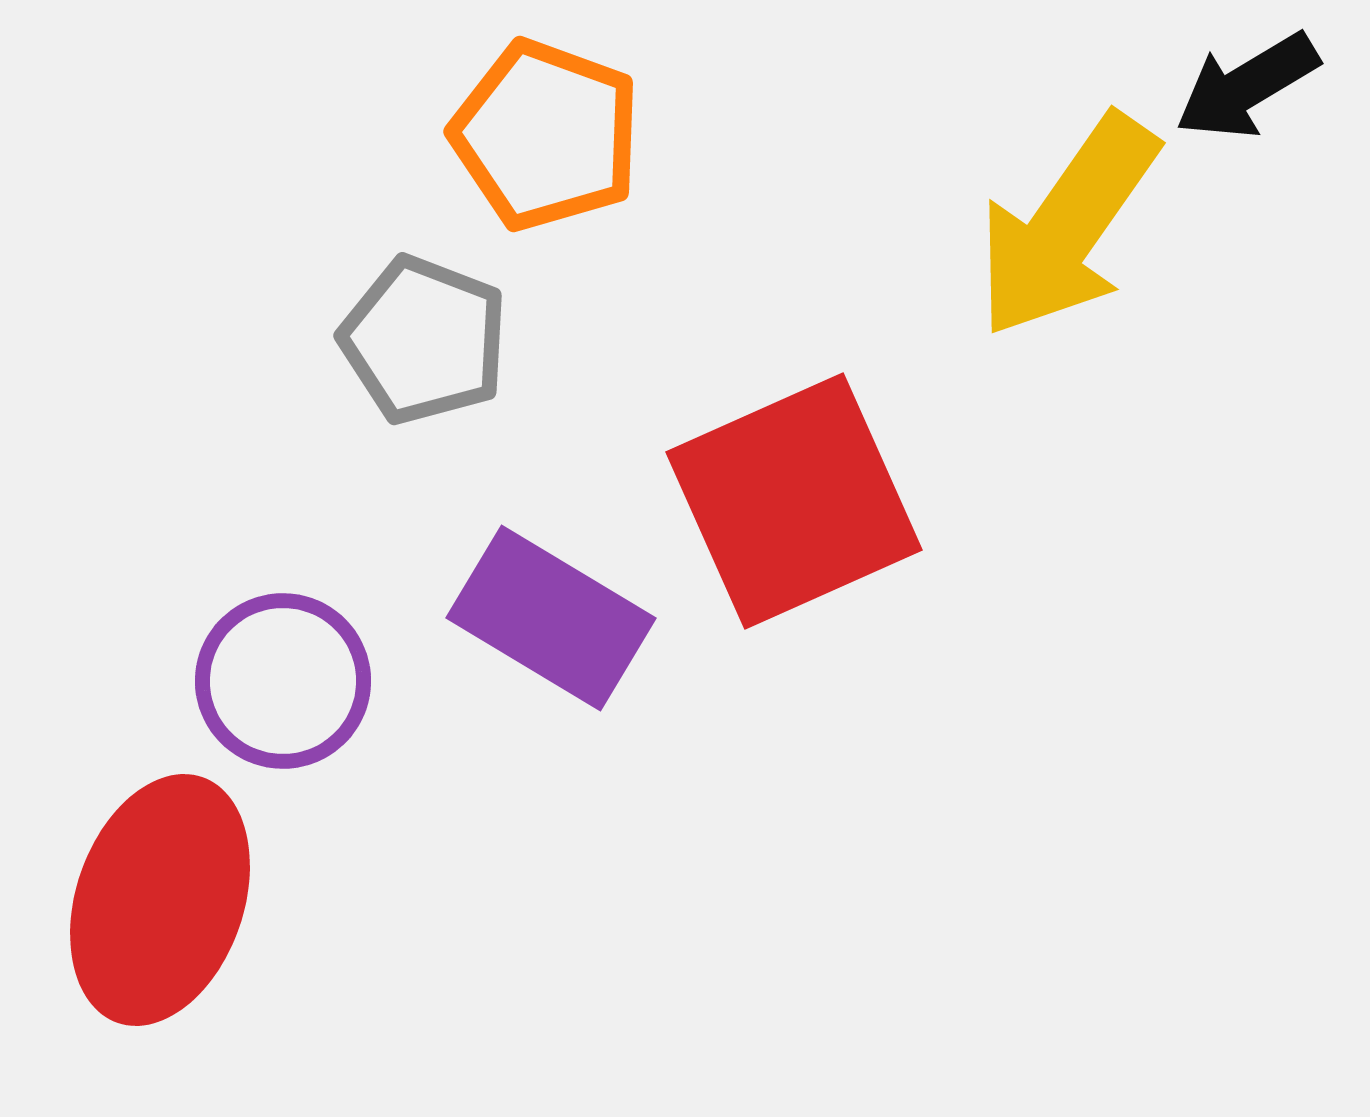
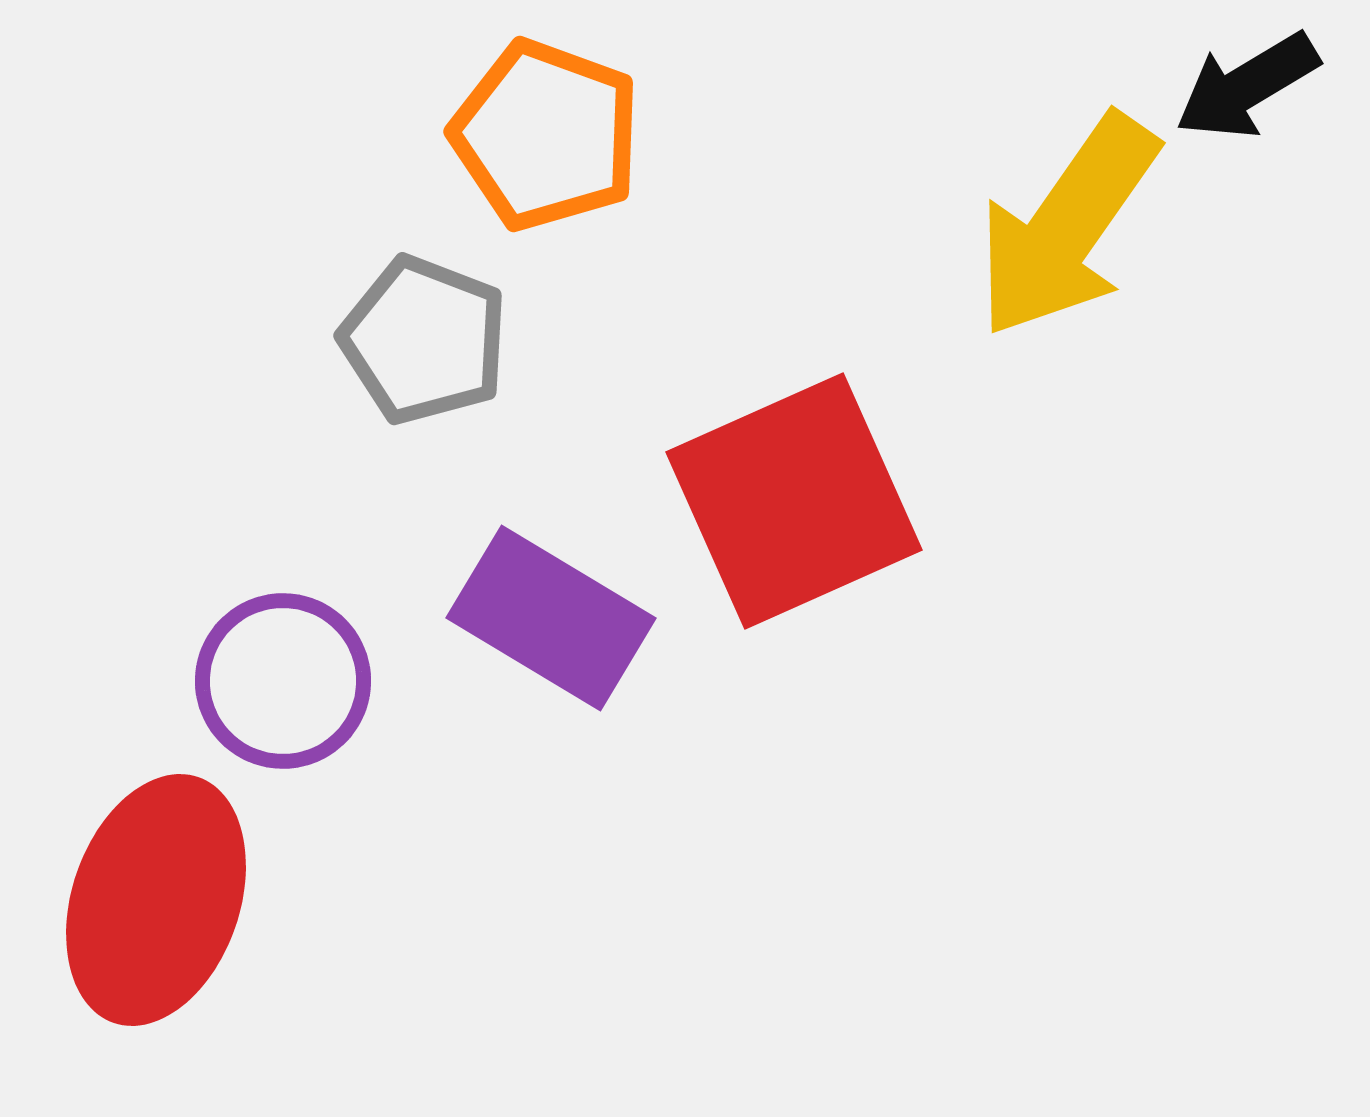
red ellipse: moved 4 px left
